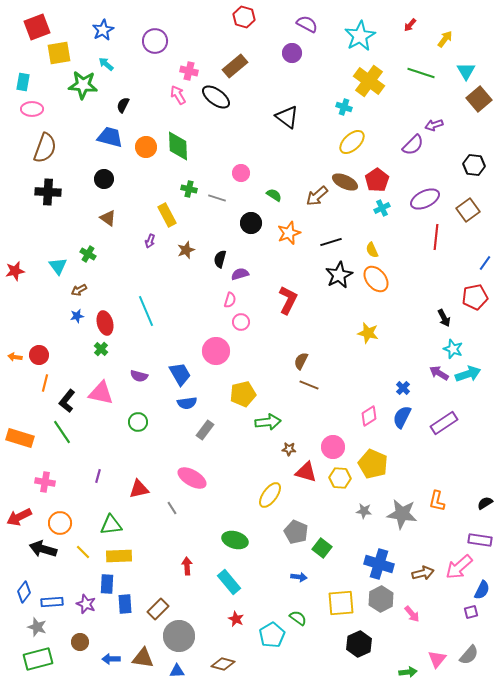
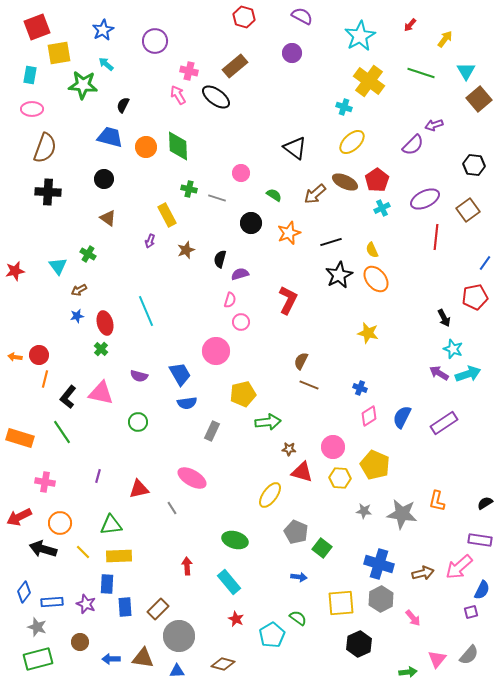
purple semicircle at (307, 24): moved 5 px left, 8 px up
cyan rectangle at (23, 82): moved 7 px right, 7 px up
black triangle at (287, 117): moved 8 px right, 31 px down
brown arrow at (317, 196): moved 2 px left, 2 px up
orange line at (45, 383): moved 4 px up
blue cross at (403, 388): moved 43 px left; rotated 24 degrees counterclockwise
black L-shape at (67, 401): moved 1 px right, 4 px up
gray rectangle at (205, 430): moved 7 px right, 1 px down; rotated 12 degrees counterclockwise
yellow pentagon at (373, 464): moved 2 px right, 1 px down
red triangle at (306, 472): moved 4 px left
blue rectangle at (125, 604): moved 3 px down
pink arrow at (412, 614): moved 1 px right, 4 px down
